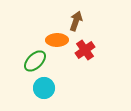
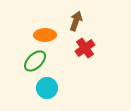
orange ellipse: moved 12 px left, 5 px up
red cross: moved 2 px up
cyan circle: moved 3 px right
